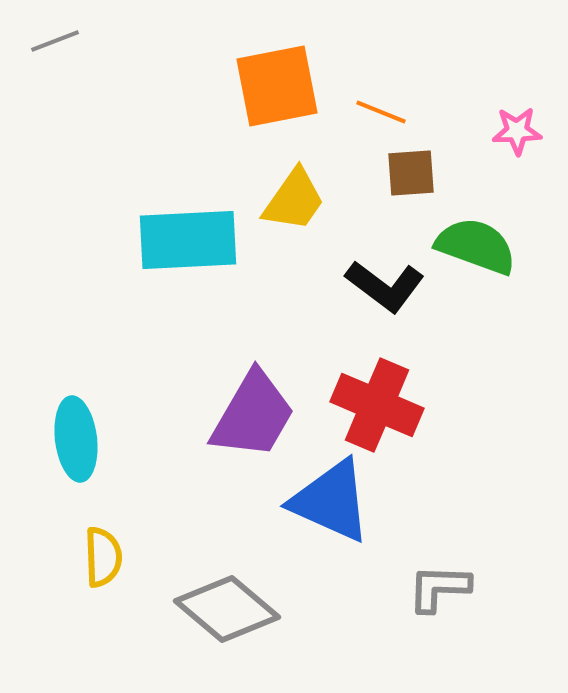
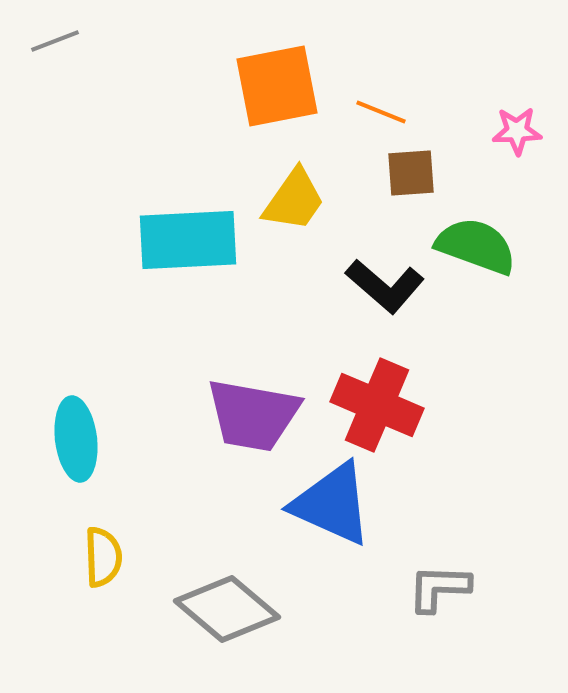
black L-shape: rotated 4 degrees clockwise
purple trapezoid: rotated 70 degrees clockwise
blue triangle: moved 1 px right, 3 px down
